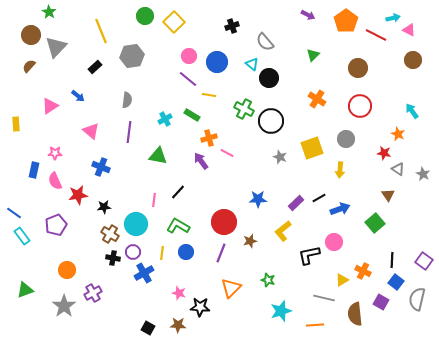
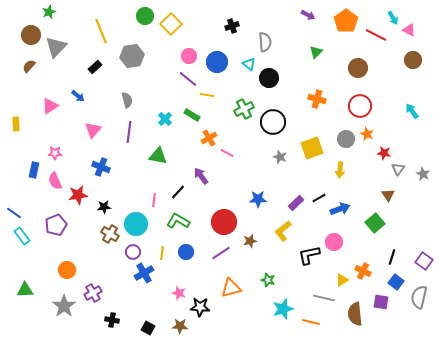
green star at (49, 12): rotated 16 degrees clockwise
cyan arrow at (393, 18): rotated 72 degrees clockwise
yellow square at (174, 22): moved 3 px left, 2 px down
gray semicircle at (265, 42): rotated 144 degrees counterclockwise
green triangle at (313, 55): moved 3 px right, 3 px up
cyan triangle at (252, 64): moved 3 px left
yellow line at (209, 95): moved 2 px left
orange cross at (317, 99): rotated 18 degrees counterclockwise
gray semicircle at (127, 100): rotated 21 degrees counterclockwise
green cross at (244, 109): rotated 36 degrees clockwise
cyan cross at (165, 119): rotated 16 degrees counterclockwise
black circle at (271, 121): moved 2 px right, 1 px down
pink triangle at (91, 131): moved 2 px right, 1 px up; rotated 30 degrees clockwise
orange star at (398, 134): moved 31 px left
orange cross at (209, 138): rotated 14 degrees counterclockwise
purple arrow at (201, 161): moved 15 px down
gray triangle at (398, 169): rotated 32 degrees clockwise
green L-shape at (178, 226): moved 5 px up
purple line at (221, 253): rotated 36 degrees clockwise
black cross at (113, 258): moved 1 px left, 62 px down
black line at (392, 260): moved 3 px up; rotated 14 degrees clockwise
orange triangle at (231, 288): rotated 30 degrees clockwise
green triangle at (25, 290): rotated 18 degrees clockwise
gray semicircle at (417, 299): moved 2 px right, 2 px up
purple square at (381, 302): rotated 21 degrees counterclockwise
cyan star at (281, 311): moved 2 px right, 2 px up
brown star at (178, 325): moved 2 px right, 1 px down
orange line at (315, 325): moved 4 px left, 3 px up; rotated 18 degrees clockwise
